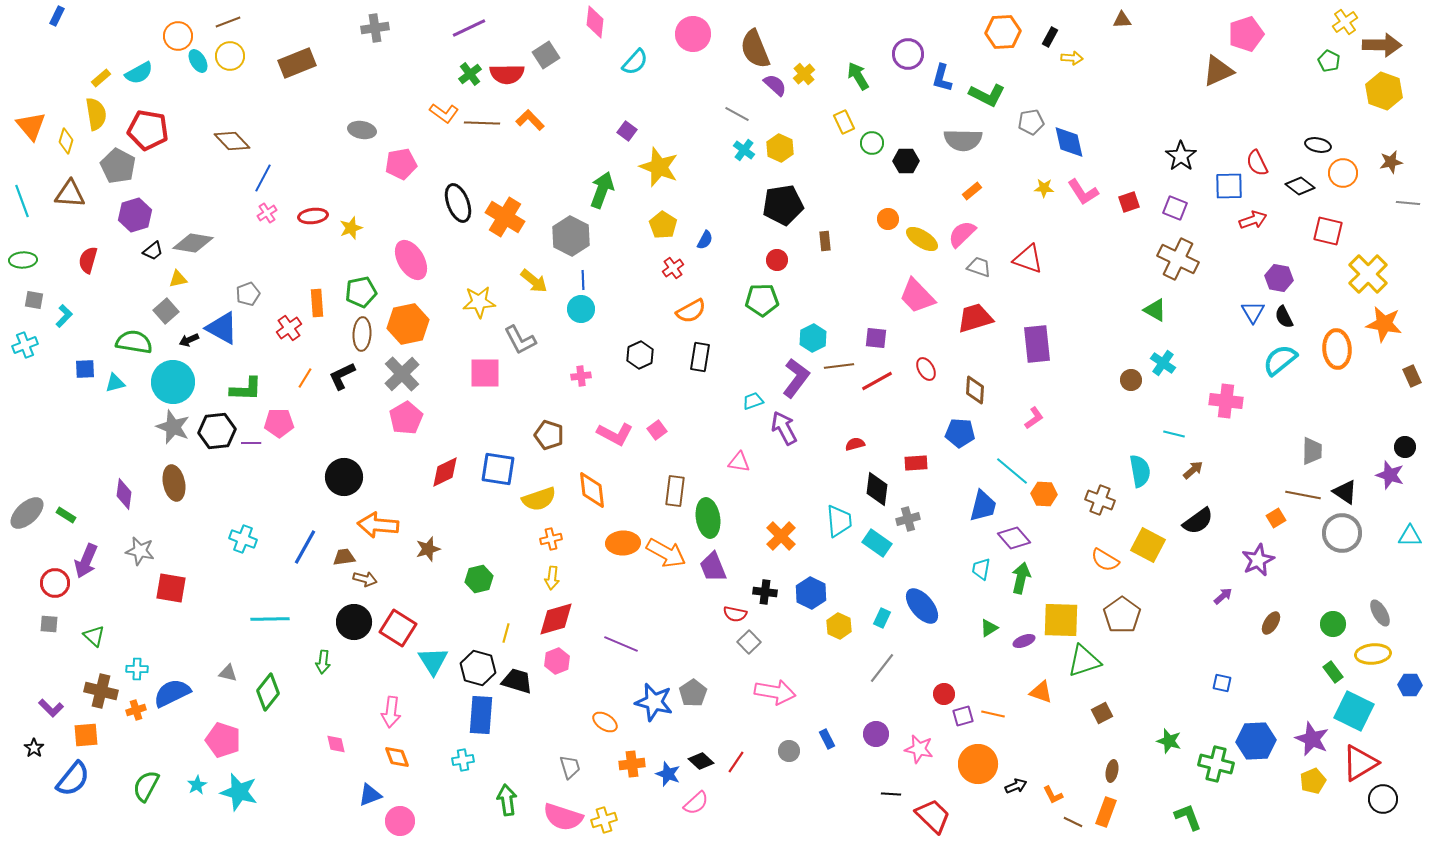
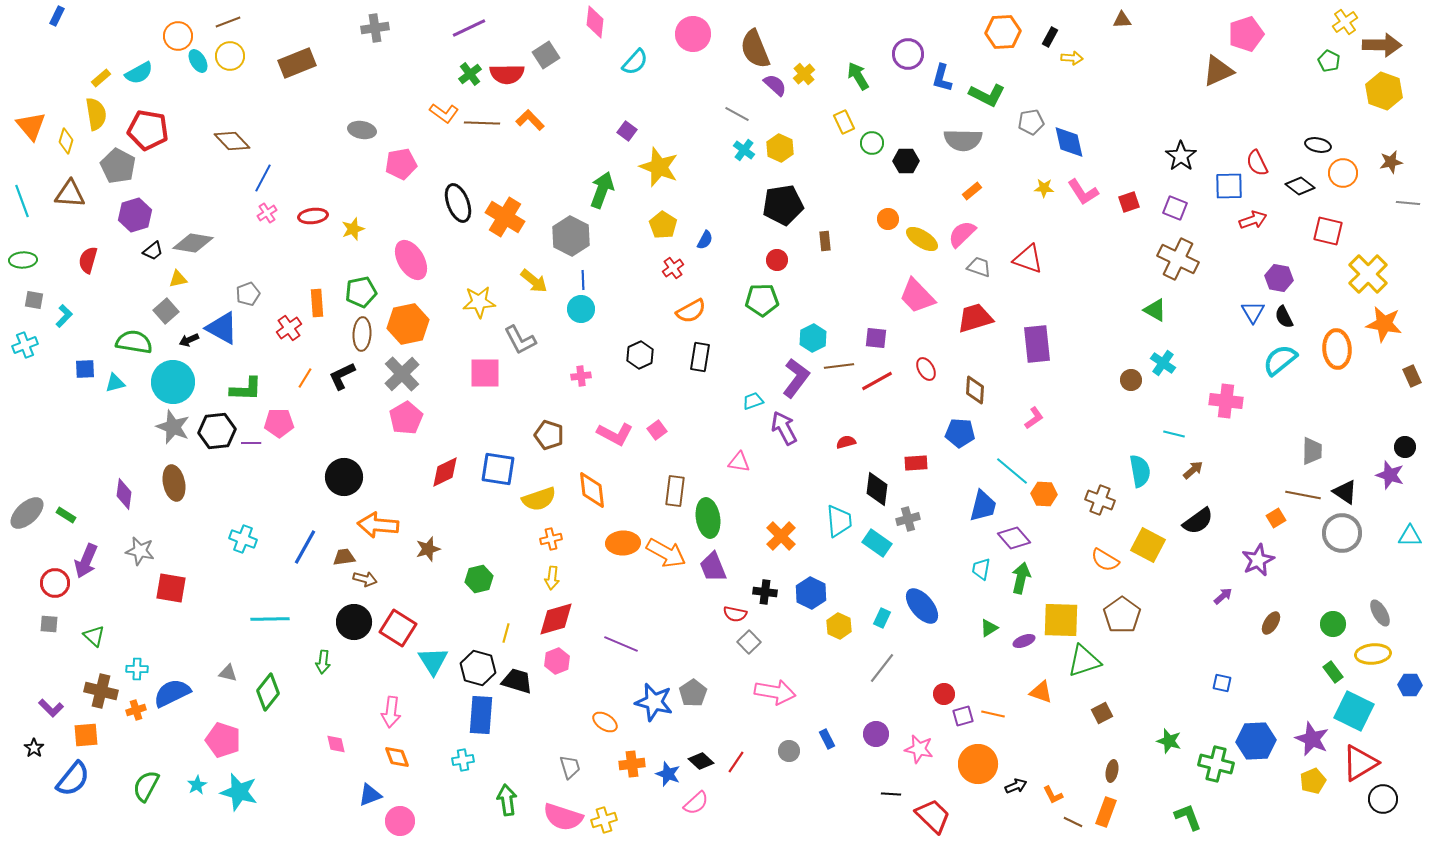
yellow star at (351, 228): moved 2 px right, 1 px down
red semicircle at (855, 444): moved 9 px left, 2 px up
